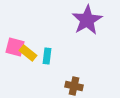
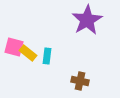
pink square: moved 1 px left
brown cross: moved 6 px right, 5 px up
